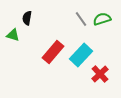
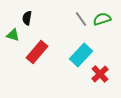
red rectangle: moved 16 px left
